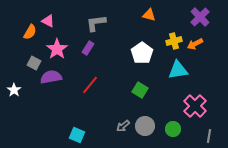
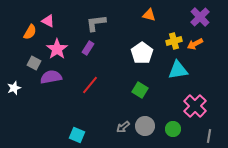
white star: moved 2 px up; rotated 16 degrees clockwise
gray arrow: moved 1 px down
